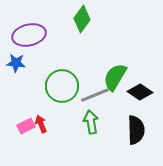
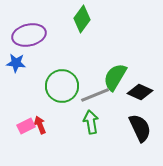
black diamond: rotated 10 degrees counterclockwise
red arrow: moved 1 px left, 1 px down
black semicircle: moved 4 px right, 2 px up; rotated 24 degrees counterclockwise
